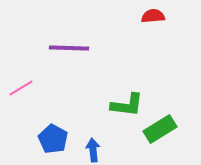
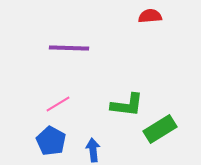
red semicircle: moved 3 px left
pink line: moved 37 px right, 16 px down
blue pentagon: moved 2 px left, 2 px down
